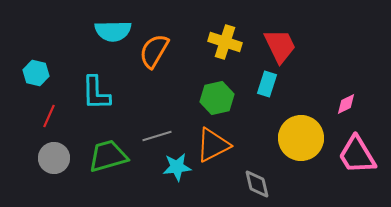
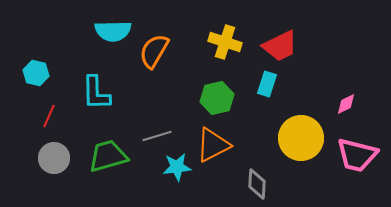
red trapezoid: rotated 90 degrees clockwise
pink trapezoid: rotated 45 degrees counterclockwise
gray diamond: rotated 16 degrees clockwise
